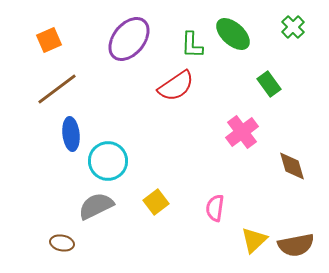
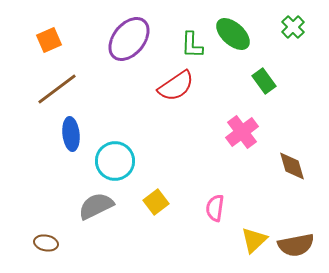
green rectangle: moved 5 px left, 3 px up
cyan circle: moved 7 px right
brown ellipse: moved 16 px left
